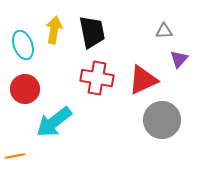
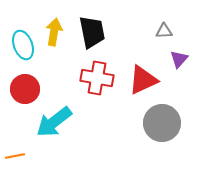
yellow arrow: moved 2 px down
gray circle: moved 3 px down
